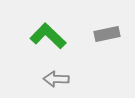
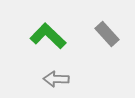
gray rectangle: rotated 60 degrees clockwise
